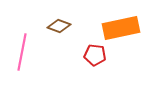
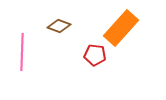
orange rectangle: rotated 36 degrees counterclockwise
pink line: rotated 9 degrees counterclockwise
